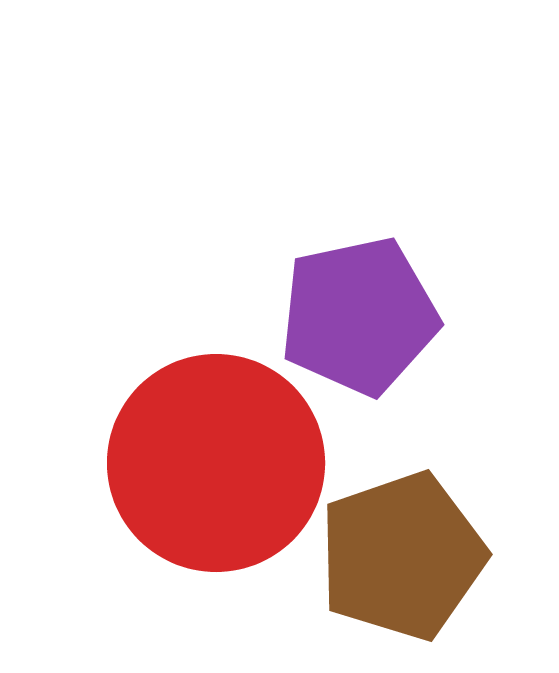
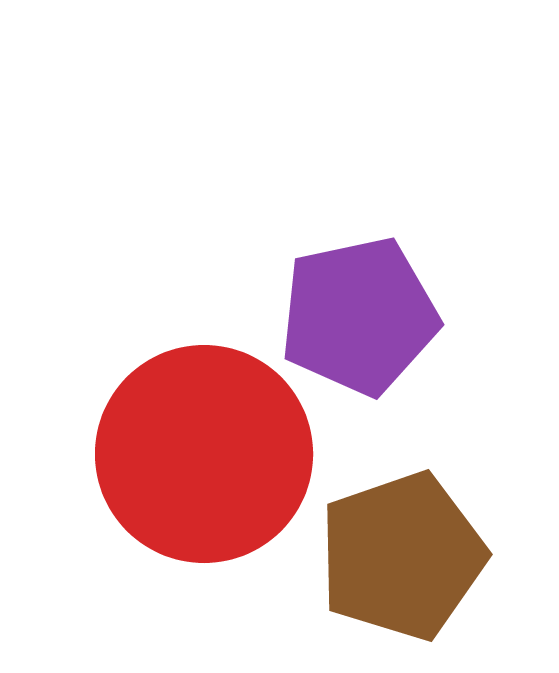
red circle: moved 12 px left, 9 px up
